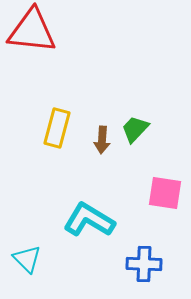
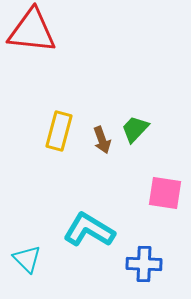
yellow rectangle: moved 2 px right, 3 px down
brown arrow: rotated 24 degrees counterclockwise
cyan L-shape: moved 10 px down
